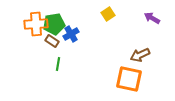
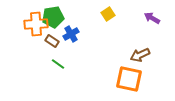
green pentagon: moved 1 px left, 7 px up
green line: rotated 64 degrees counterclockwise
